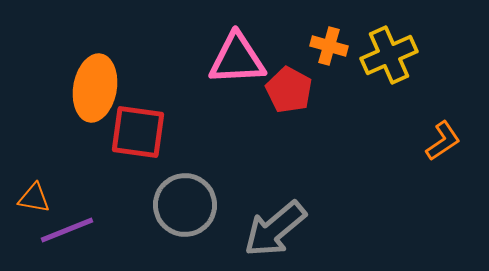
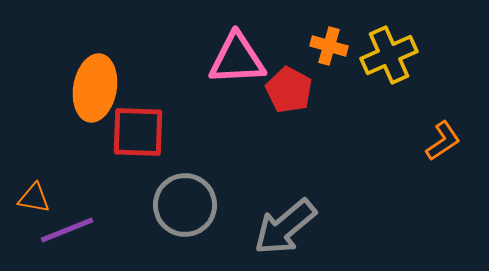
red square: rotated 6 degrees counterclockwise
gray arrow: moved 10 px right, 2 px up
